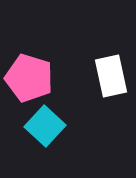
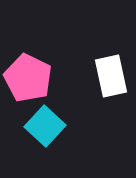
pink pentagon: moved 1 px left; rotated 9 degrees clockwise
